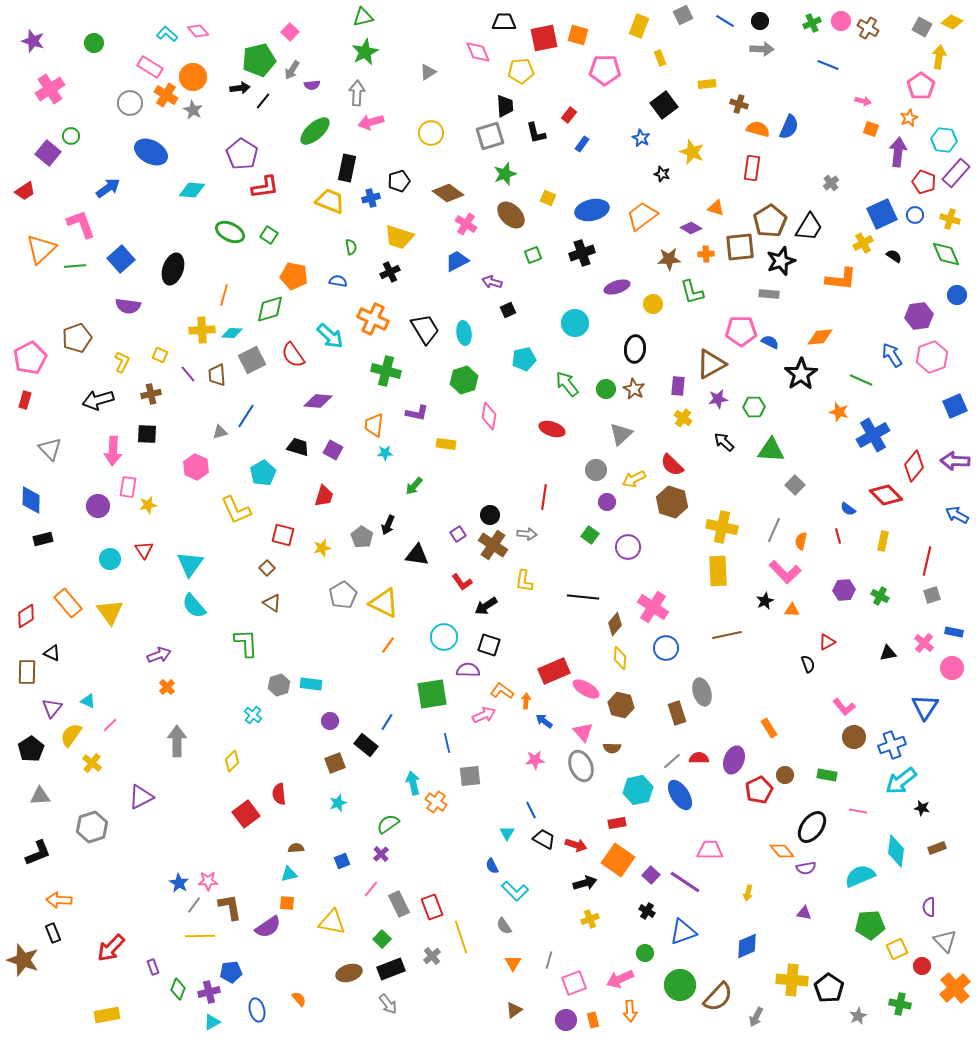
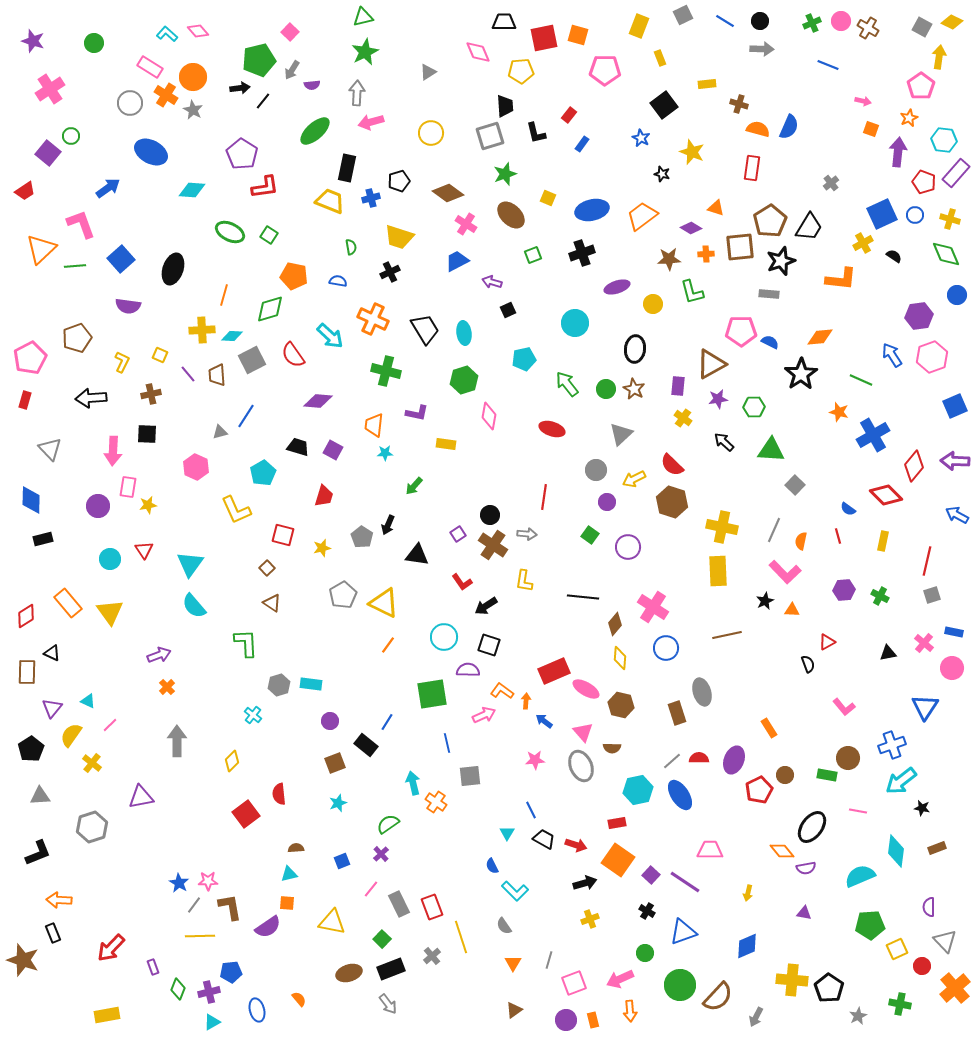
cyan diamond at (232, 333): moved 3 px down
black arrow at (98, 400): moved 7 px left, 2 px up; rotated 12 degrees clockwise
brown circle at (854, 737): moved 6 px left, 21 px down
purple triangle at (141, 797): rotated 16 degrees clockwise
